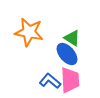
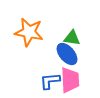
green triangle: rotated 24 degrees counterclockwise
blue L-shape: rotated 45 degrees counterclockwise
